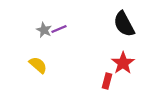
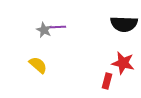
black semicircle: rotated 60 degrees counterclockwise
purple line: moved 1 px left, 2 px up; rotated 21 degrees clockwise
red star: rotated 25 degrees counterclockwise
